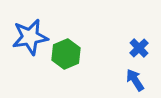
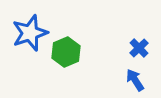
blue star: moved 4 px up; rotated 9 degrees counterclockwise
green hexagon: moved 2 px up
